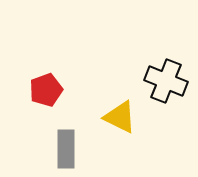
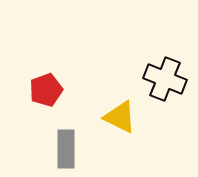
black cross: moved 1 px left, 2 px up
